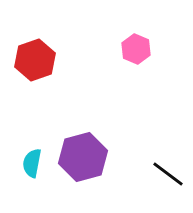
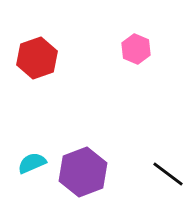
red hexagon: moved 2 px right, 2 px up
purple hexagon: moved 15 px down; rotated 6 degrees counterclockwise
cyan semicircle: rotated 56 degrees clockwise
